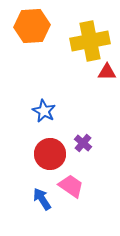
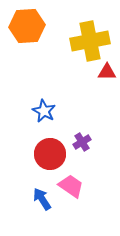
orange hexagon: moved 5 px left
purple cross: moved 1 px left, 1 px up; rotated 18 degrees clockwise
